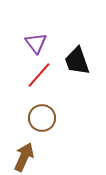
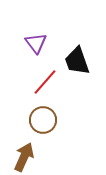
red line: moved 6 px right, 7 px down
brown circle: moved 1 px right, 2 px down
